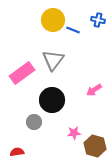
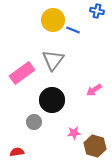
blue cross: moved 1 px left, 9 px up
